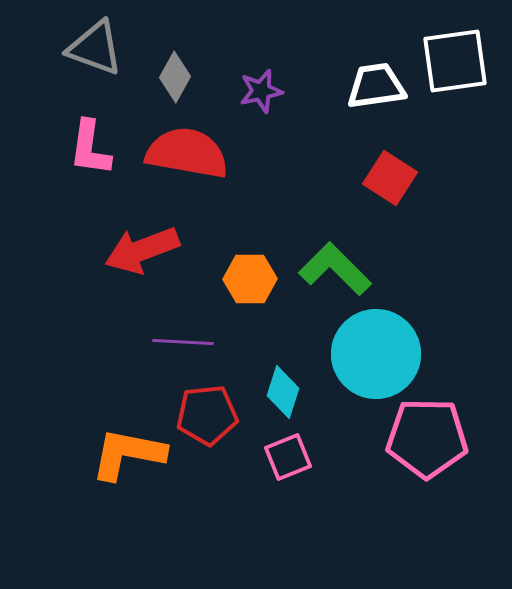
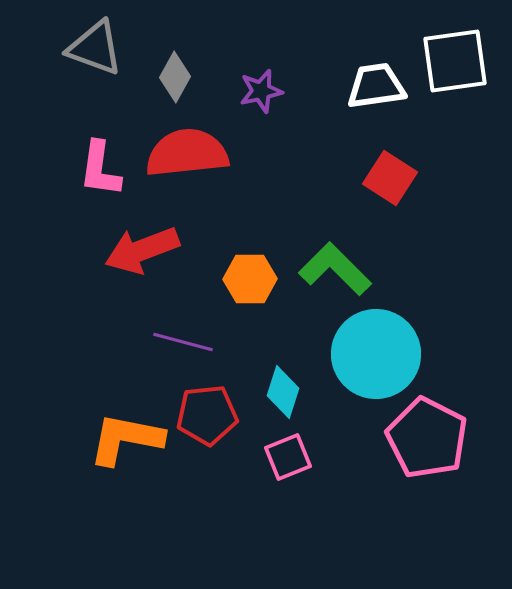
pink L-shape: moved 10 px right, 21 px down
red semicircle: rotated 16 degrees counterclockwise
purple line: rotated 12 degrees clockwise
pink pentagon: rotated 26 degrees clockwise
orange L-shape: moved 2 px left, 15 px up
